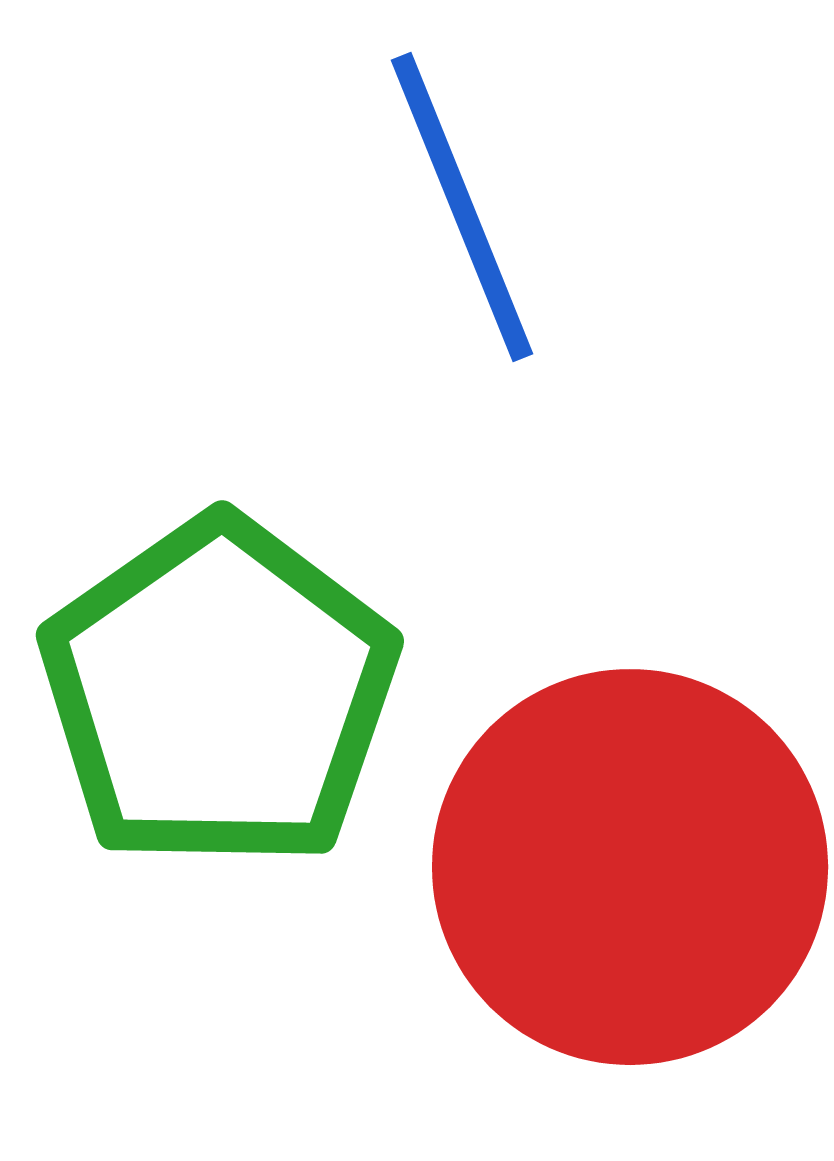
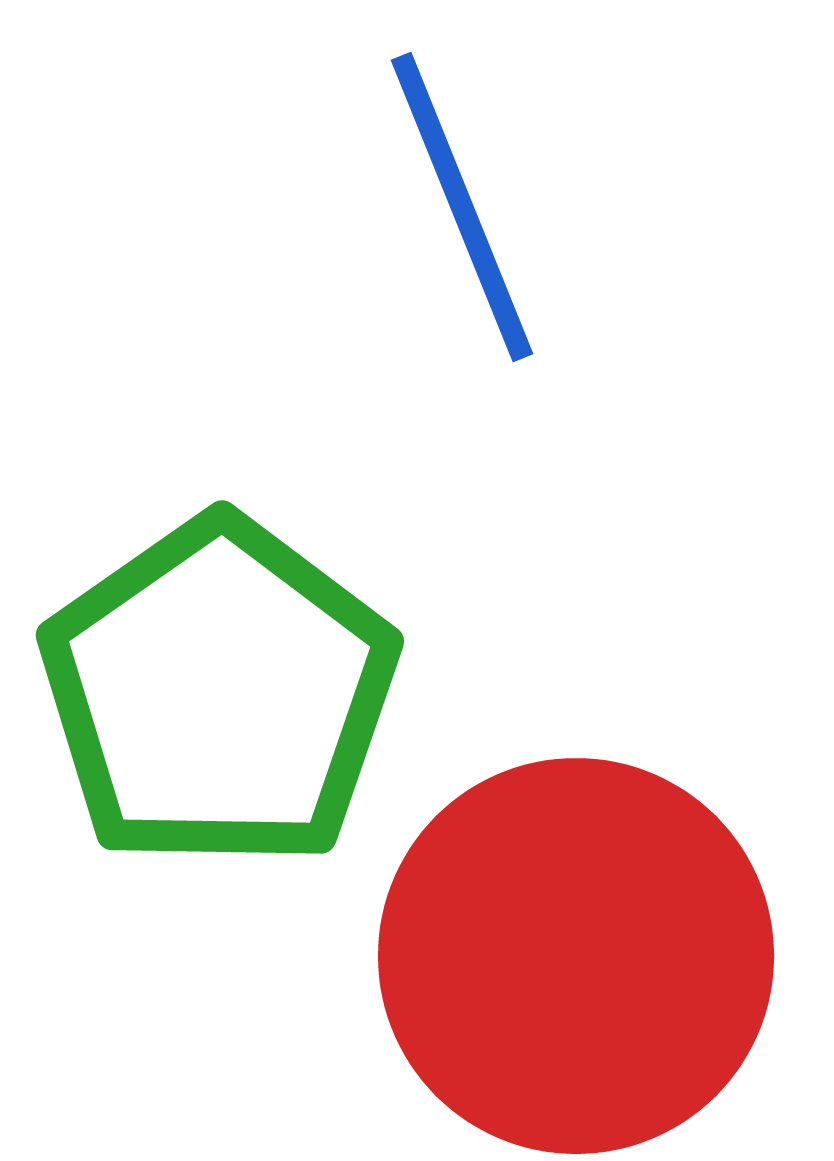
red circle: moved 54 px left, 89 px down
